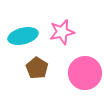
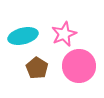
pink star: moved 2 px right, 2 px down; rotated 10 degrees counterclockwise
pink circle: moved 6 px left, 7 px up
